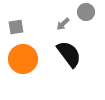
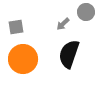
black semicircle: rotated 124 degrees counterclockwise
